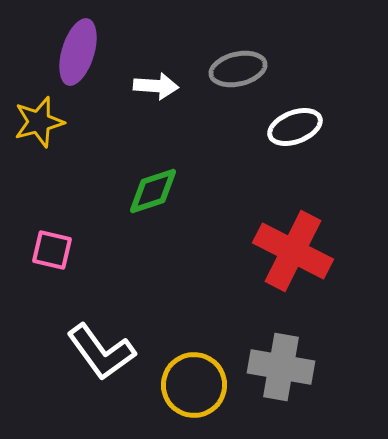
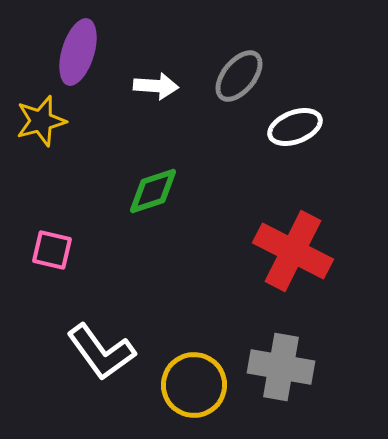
gray ellipse: moved 1 px right, 7 px down; rotated 38 degrees counterclockwise
yellow star: moved 2 px right, 1 px up
